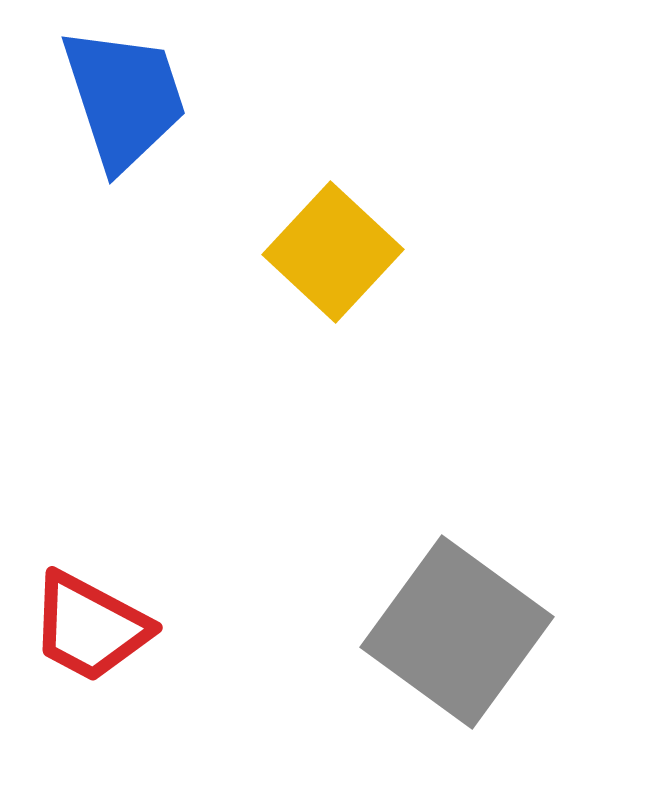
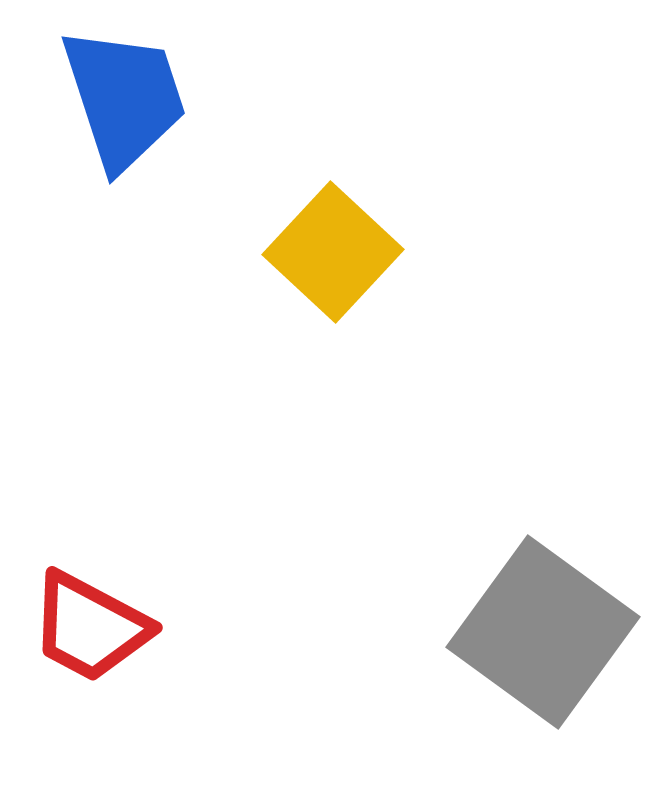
gray square: moved 86 px right
